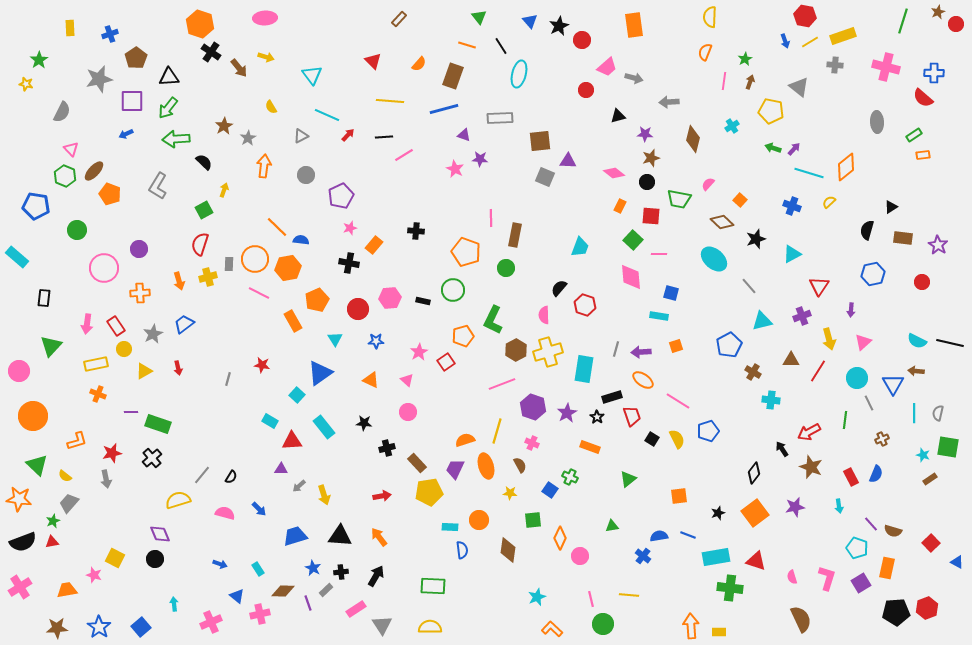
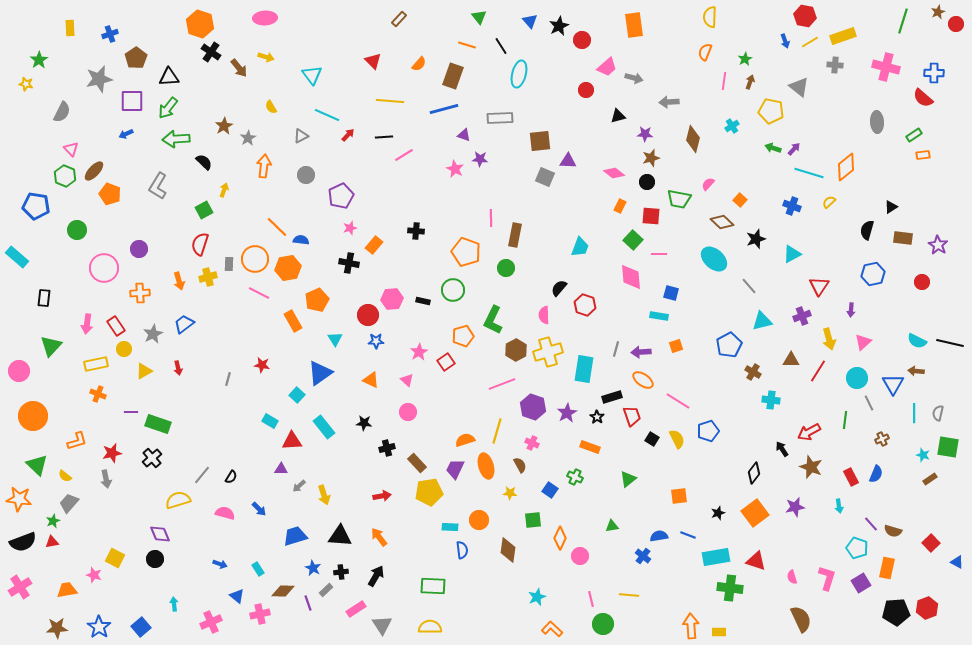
pink hexagon at (390, 298): moved 2 px right, 1 px down
red circle at (358, 309): moved 10 px right, 6 px down
green cross at (570, 477): moved 5 px right
